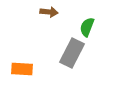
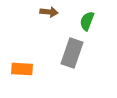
green semicircle: moved 6 px up
gray rectangle: rotated 8 degrees counterclockwise
